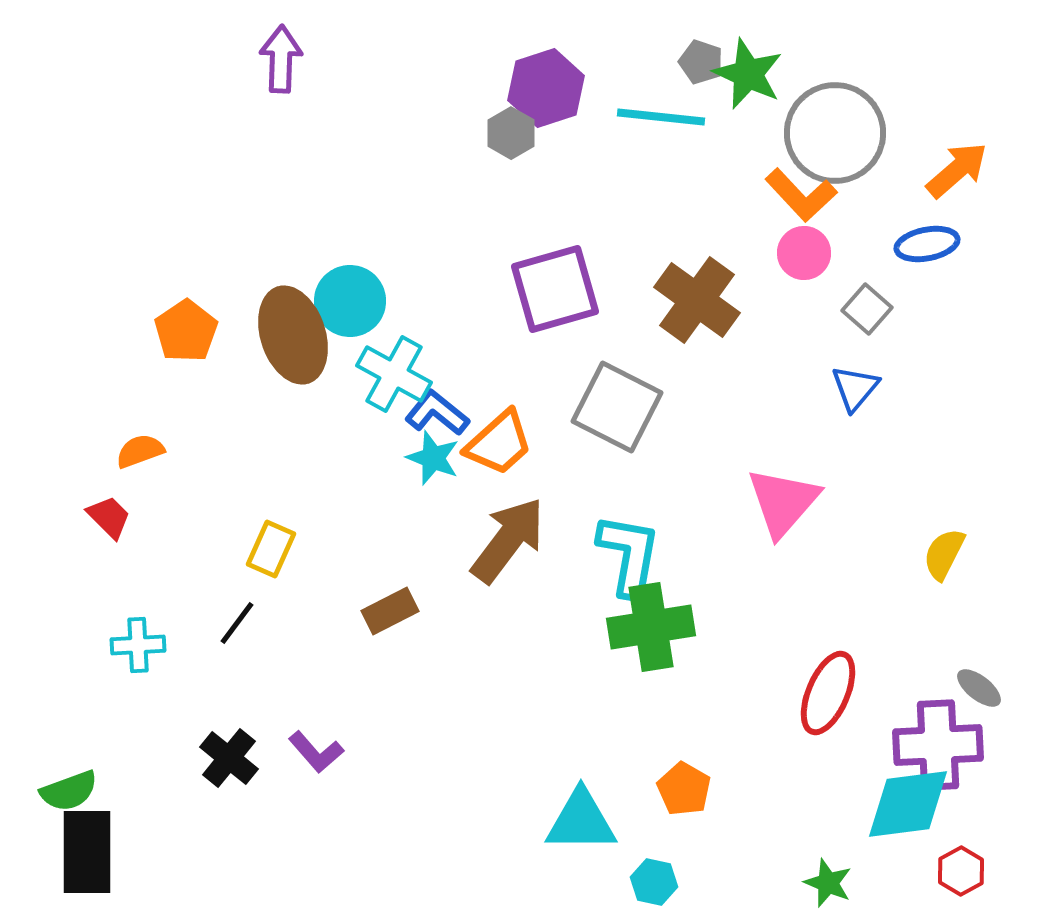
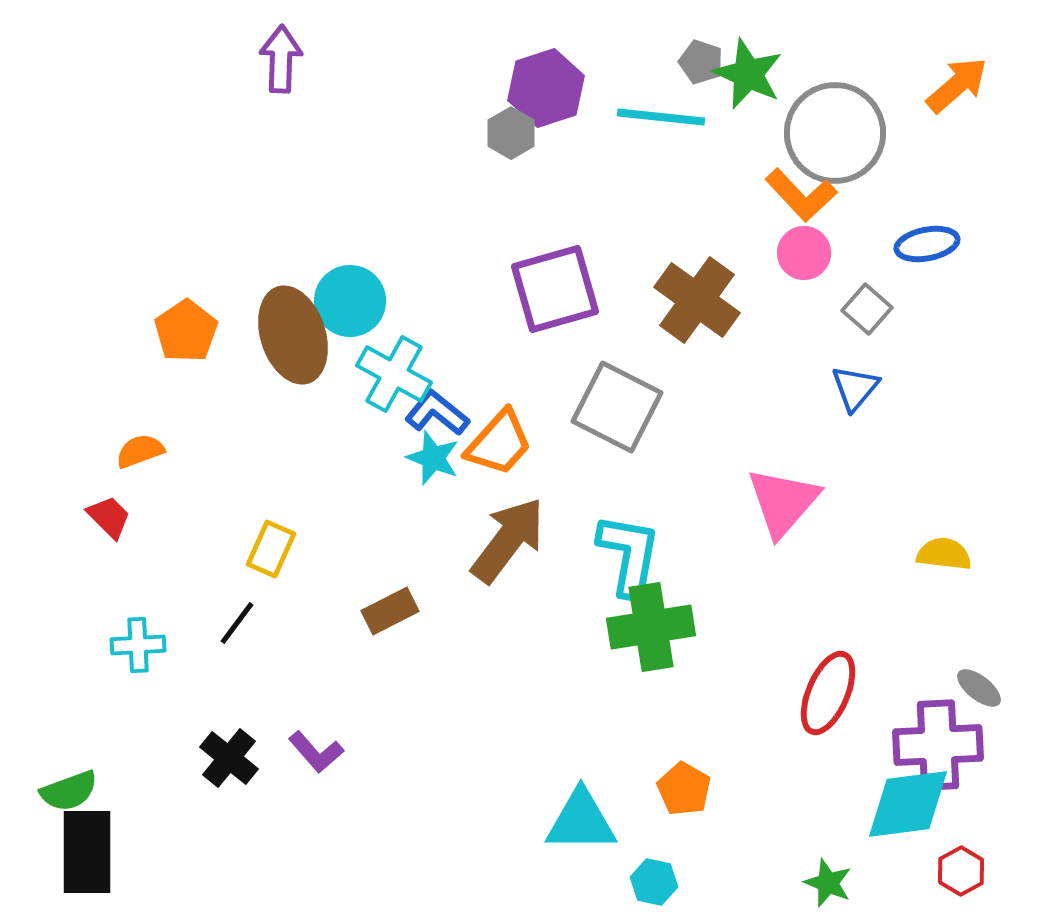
orange arrow at (957, 170): moved 85 px up
orange trapezoid at (499, 443): rotated 6 degrees counterclockwise
yellow semicircle at (944, 554): rotated 70 degrees clockwise
